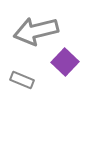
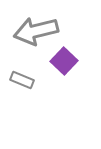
purple square: moved 1 px left, 1 px up
